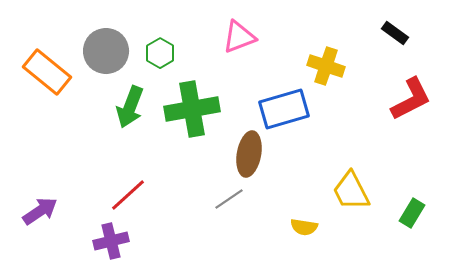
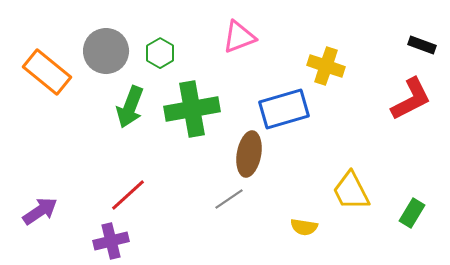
black rectangle: moved 27 px right, 12 px down; rotated 16 degrees counterclockwise
